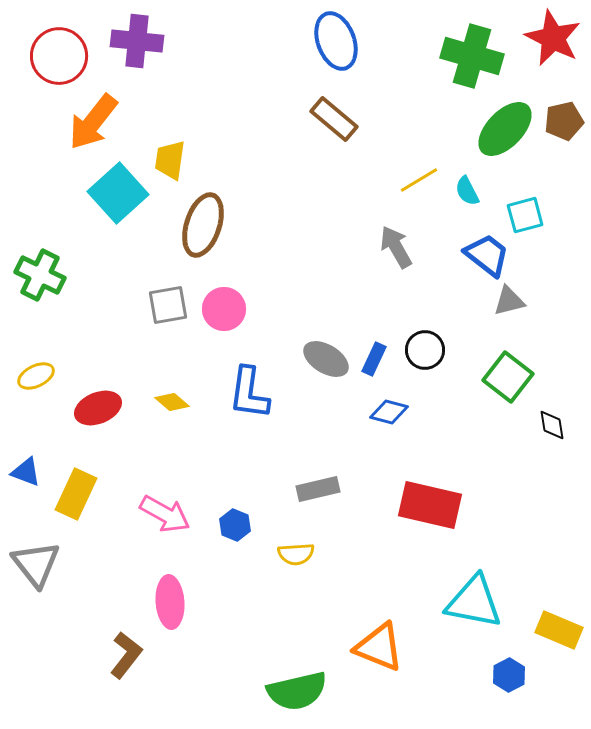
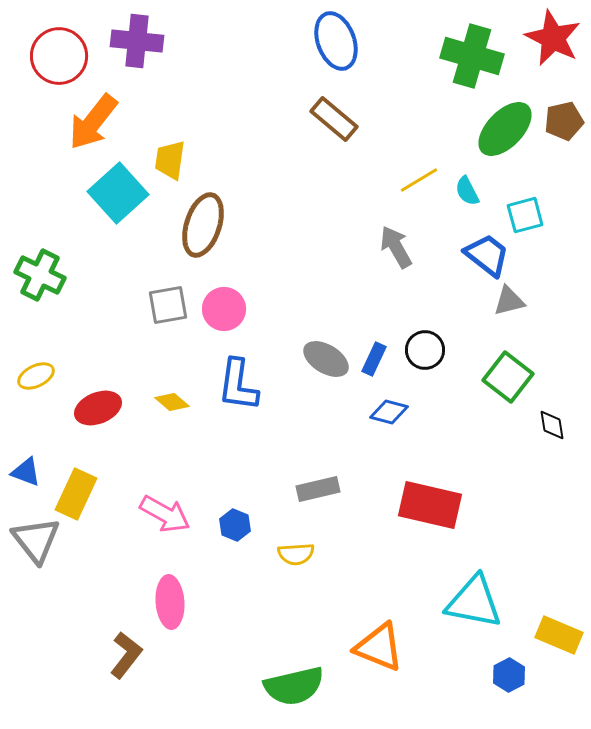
blue L-shape at (249, 393): moved 11 px left, 8 px up
gray triangle at (36, 564): moved 24 px up
yellow rectangle at (559, 630): moved 5 px down
green semicircle at (297, 691): moved 3 px left, 5 px up
